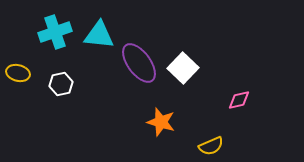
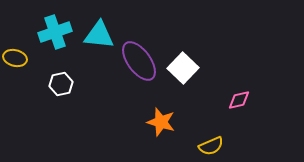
purple ellipse: moved 2 px up
yellow ellipse: moved 3 px left, 15 px up
